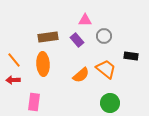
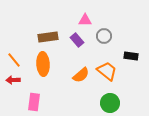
orange trapezoid: moved 1 px right, 2 px down
